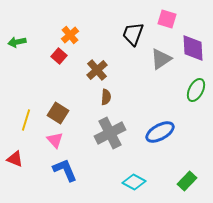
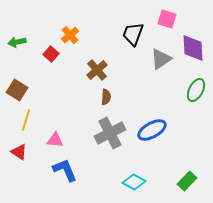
red square: moved 8 px left, 2 px up
brown square: moved 41 px left, 23 px up
blue ellipse: moved 8 px left, 2 px up
pink triangle: rotated 42 degrees counterclockwise
red triangle: moved 4 px right, 7 px up; rotated 12 degrees clockwise
